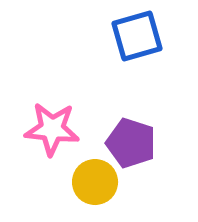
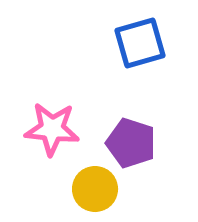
blue square: moved 3 px right, 7 px down
yellow circle: moved 7 px down
